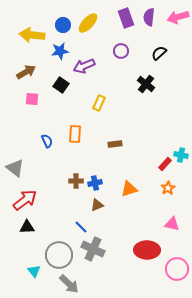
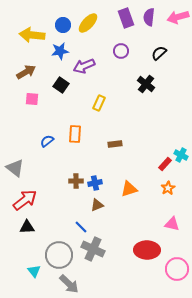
blue semicircle: rotated 104 degrees counterclockwise
cyan cross: rotated 16 degrees clockwise
